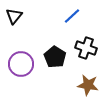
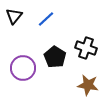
blue line: moved 26 px left, 3 px down
purple circle: moved 2 px right, 4 px down
